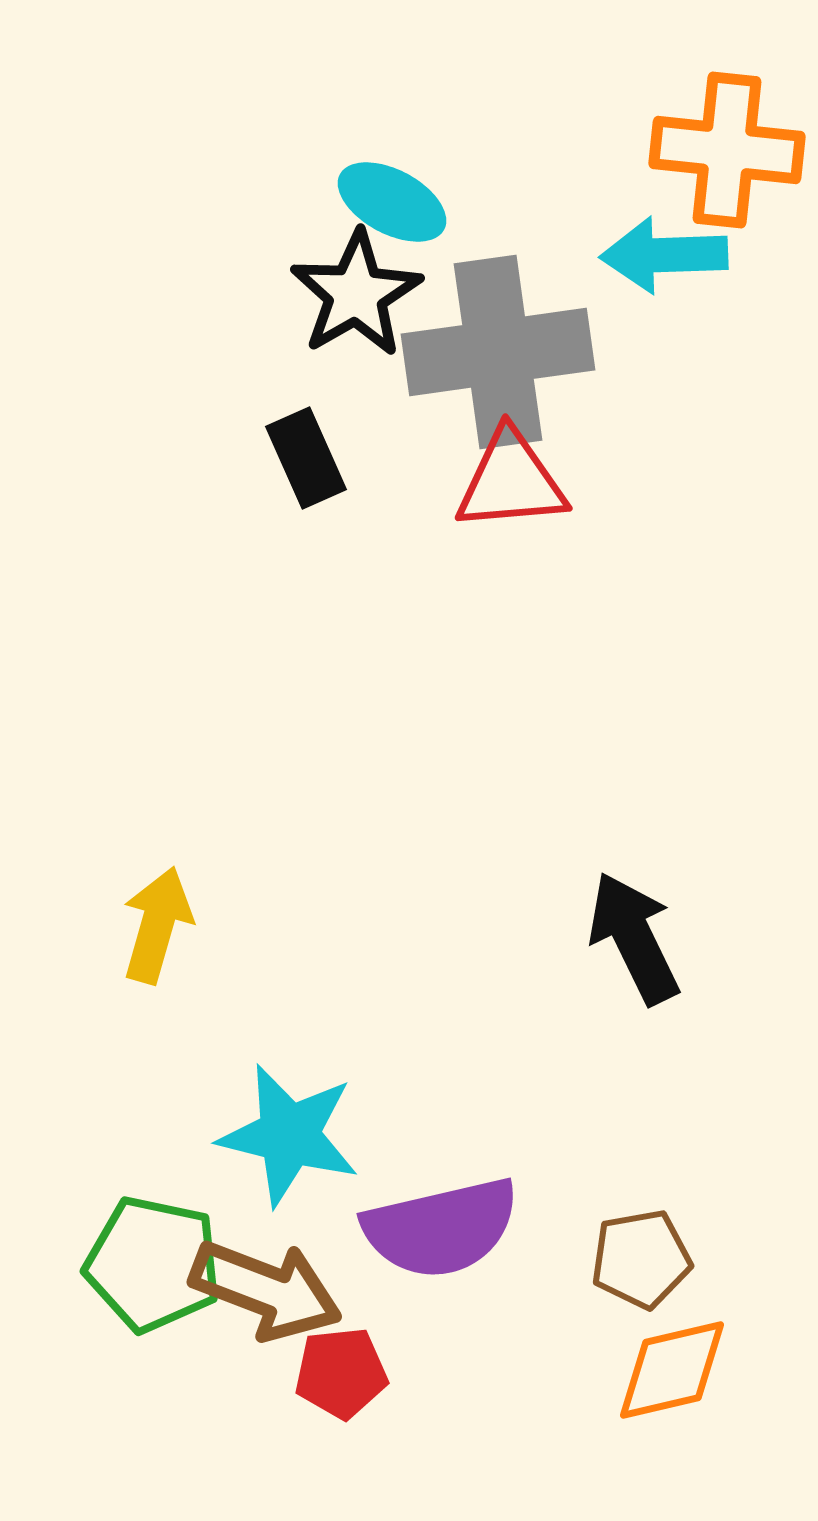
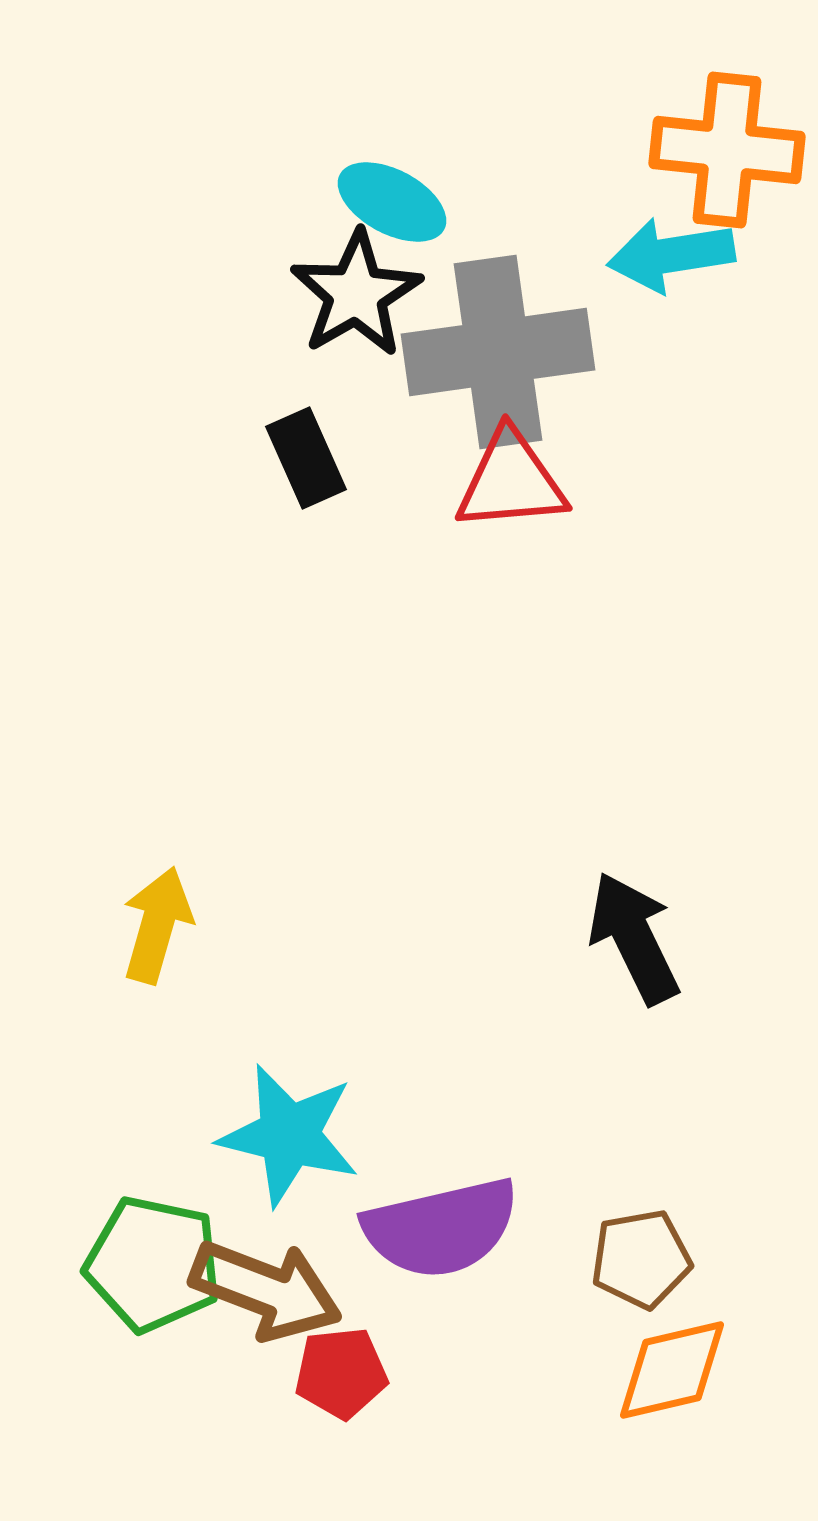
cyan arrow: moved 7 px right; rotated 7 degrees counterclockwise
